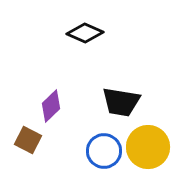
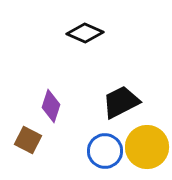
black trapezoid: rotated 144 degrees clockwise
purple diamond: rotated 28 degrees counterclockwise
yellow circle: moved 1 px left
blue circle: moved 1 px right
